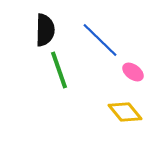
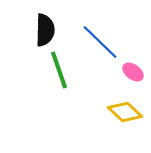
blue line: moved 2 px down
yellow diamond: rotated 8 degrees counterclockwise
